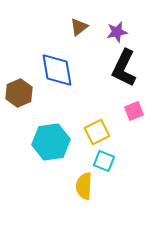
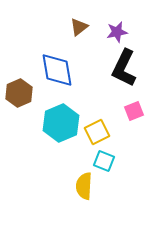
cyan hexagon: moved 10 px right, 19 px up; rotated 15 degrees counterclockwise
